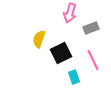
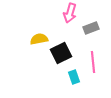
yellow semicircle: rotated 60 degrees clockwise
pink line: moved 2 px down; rotated 20 degrees clockwise
